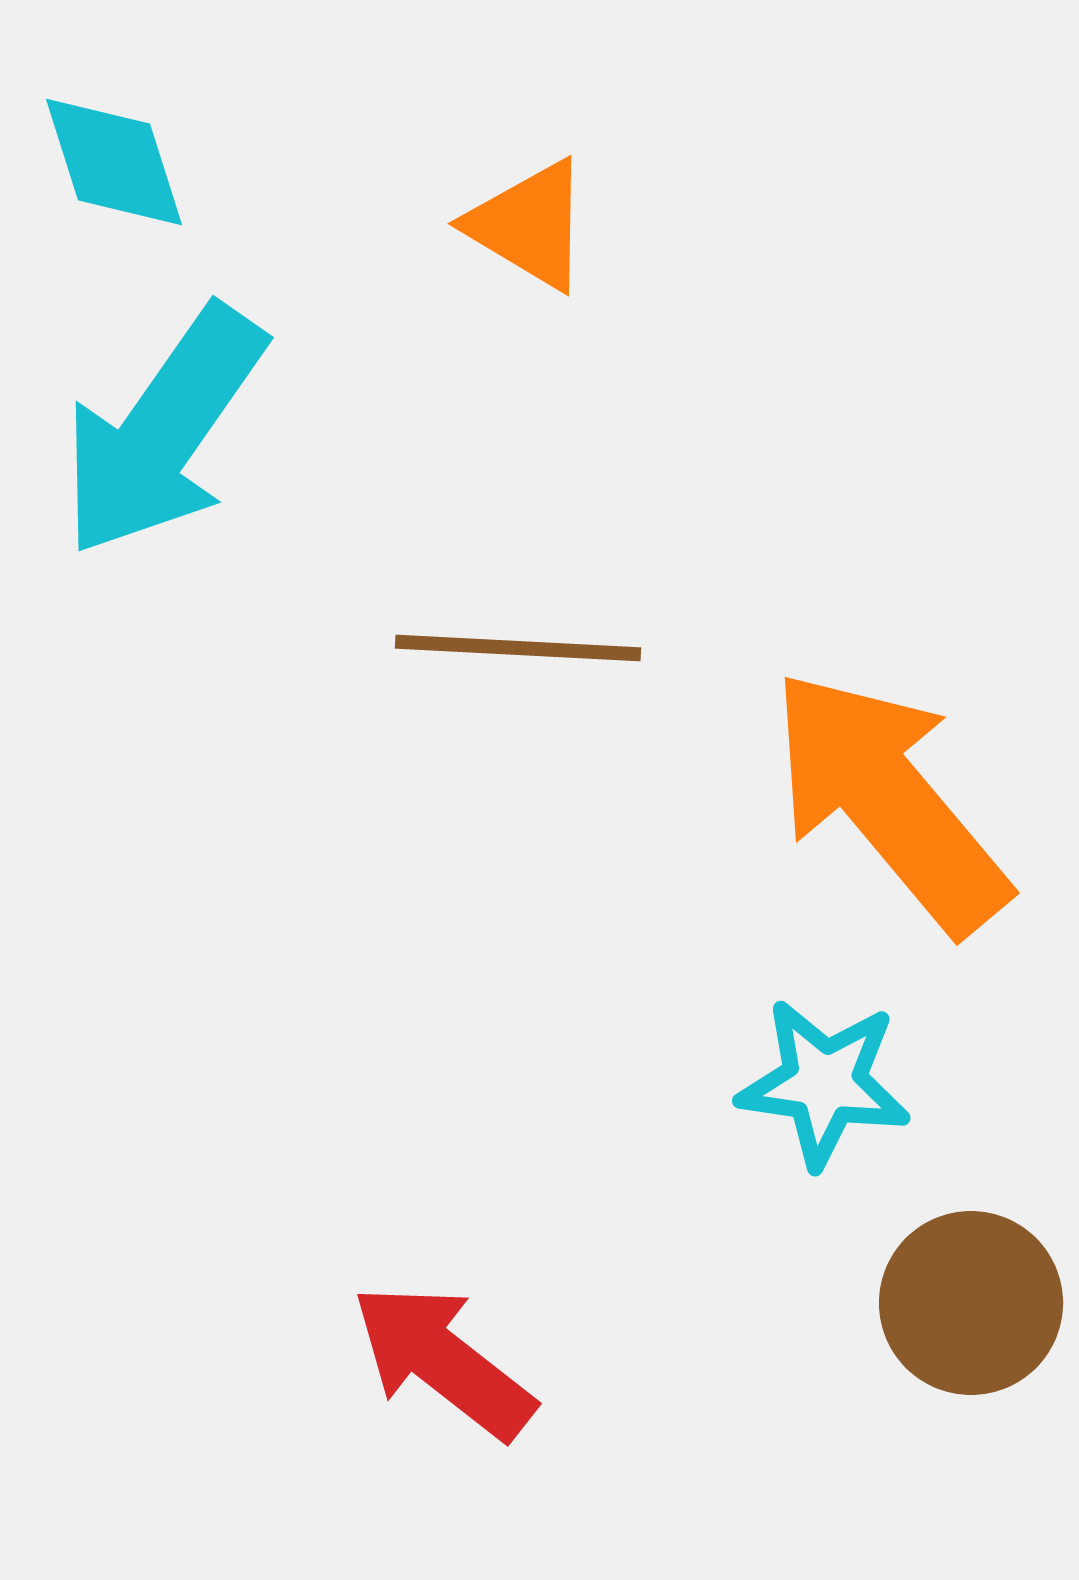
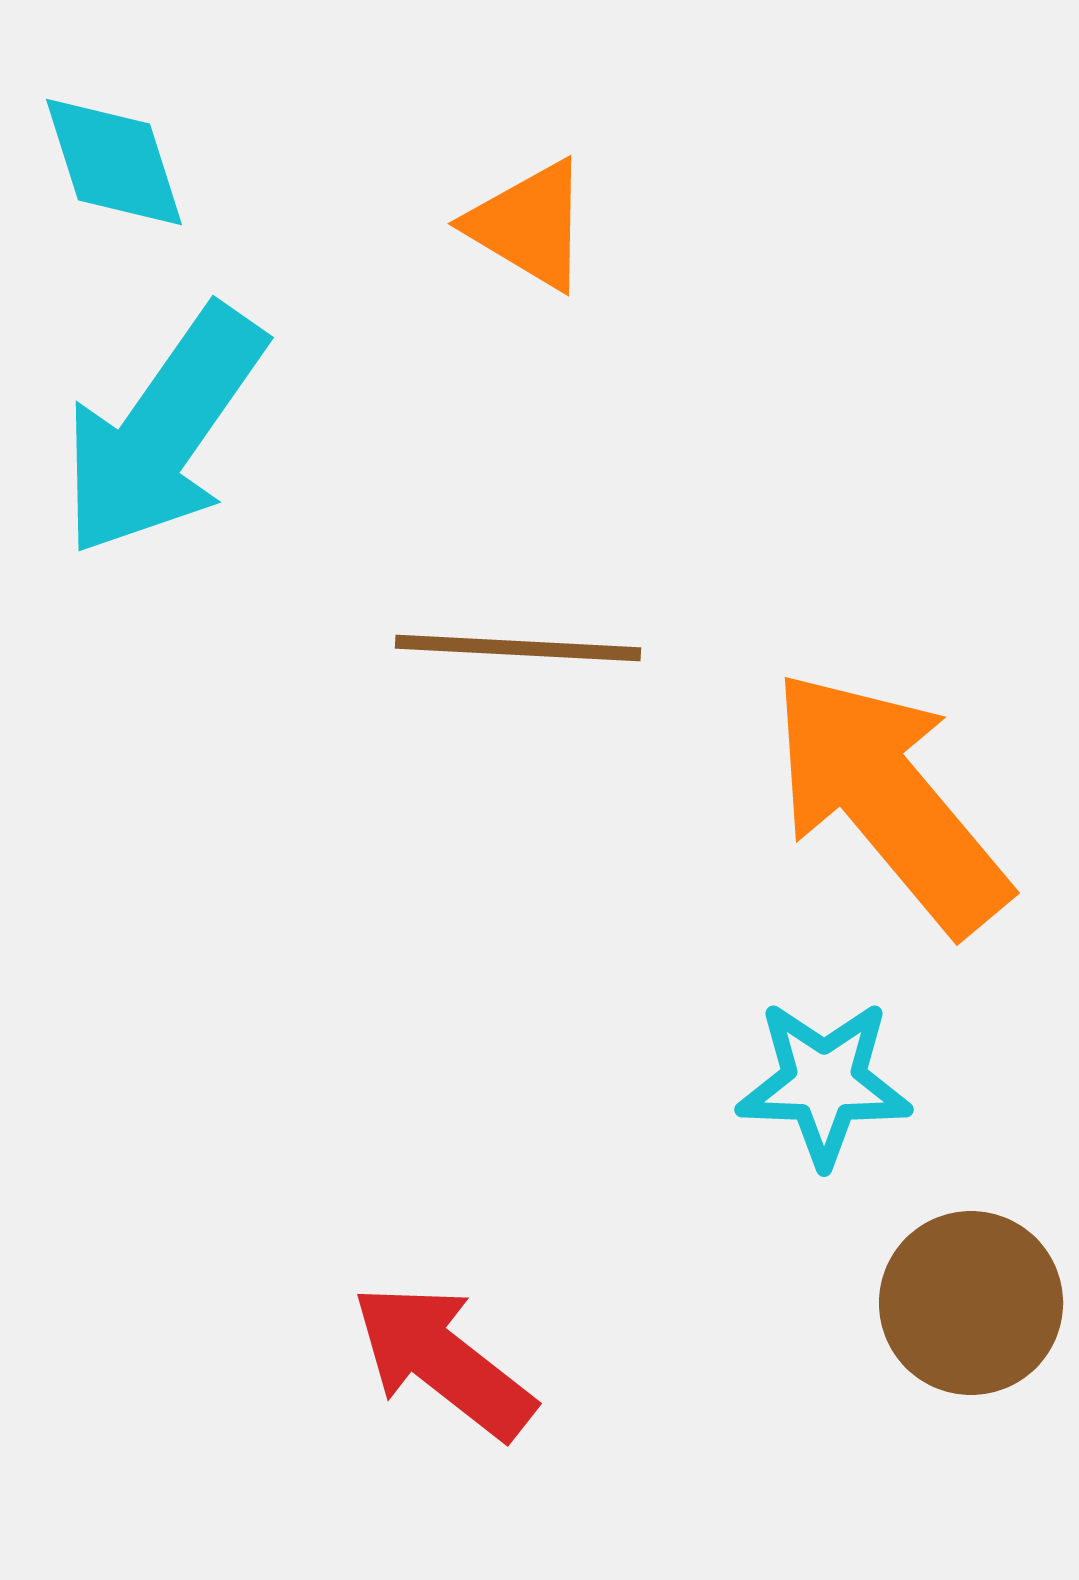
cyan star: rotated 6 degrees counterclockwise
